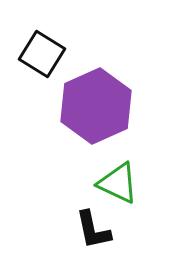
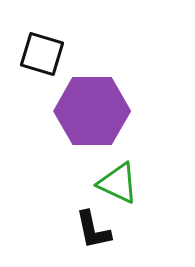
black square: rotated 15 degrees counterclockwise
purple hexagon: moved 4 px left, 5 px down; rotated 24 degrees clockwise
